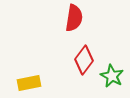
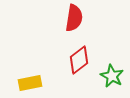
red diamond: moved 5 px left; rotated 16 degrees clockwise
yellow rectangle: moved 1 px right
